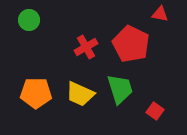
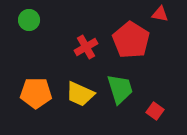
red pentagon: moved 4 px up; rotated 6 degrees clockwise
